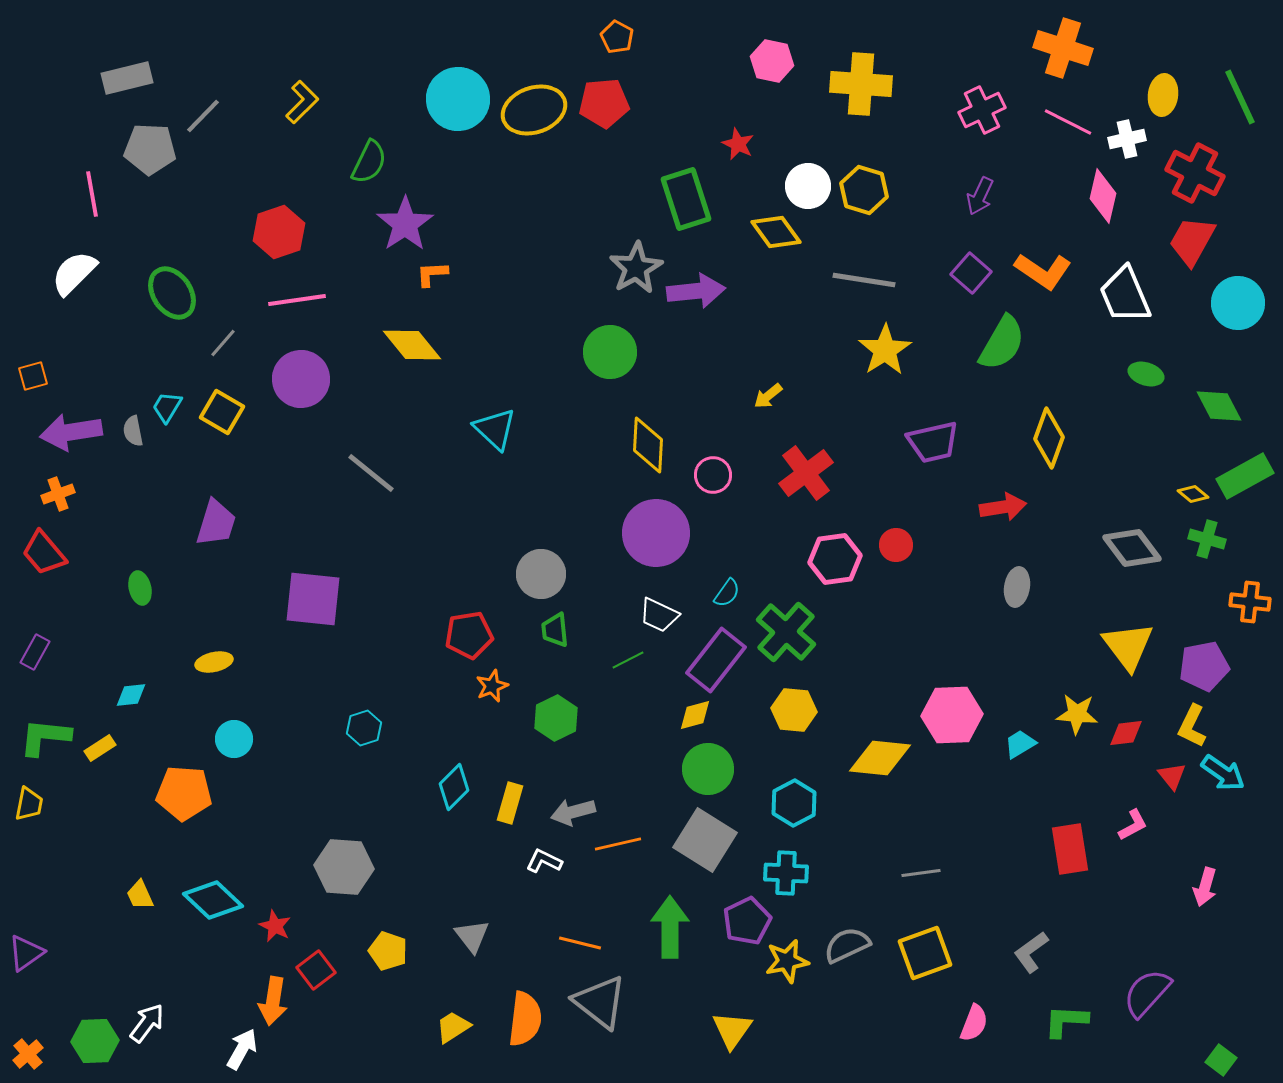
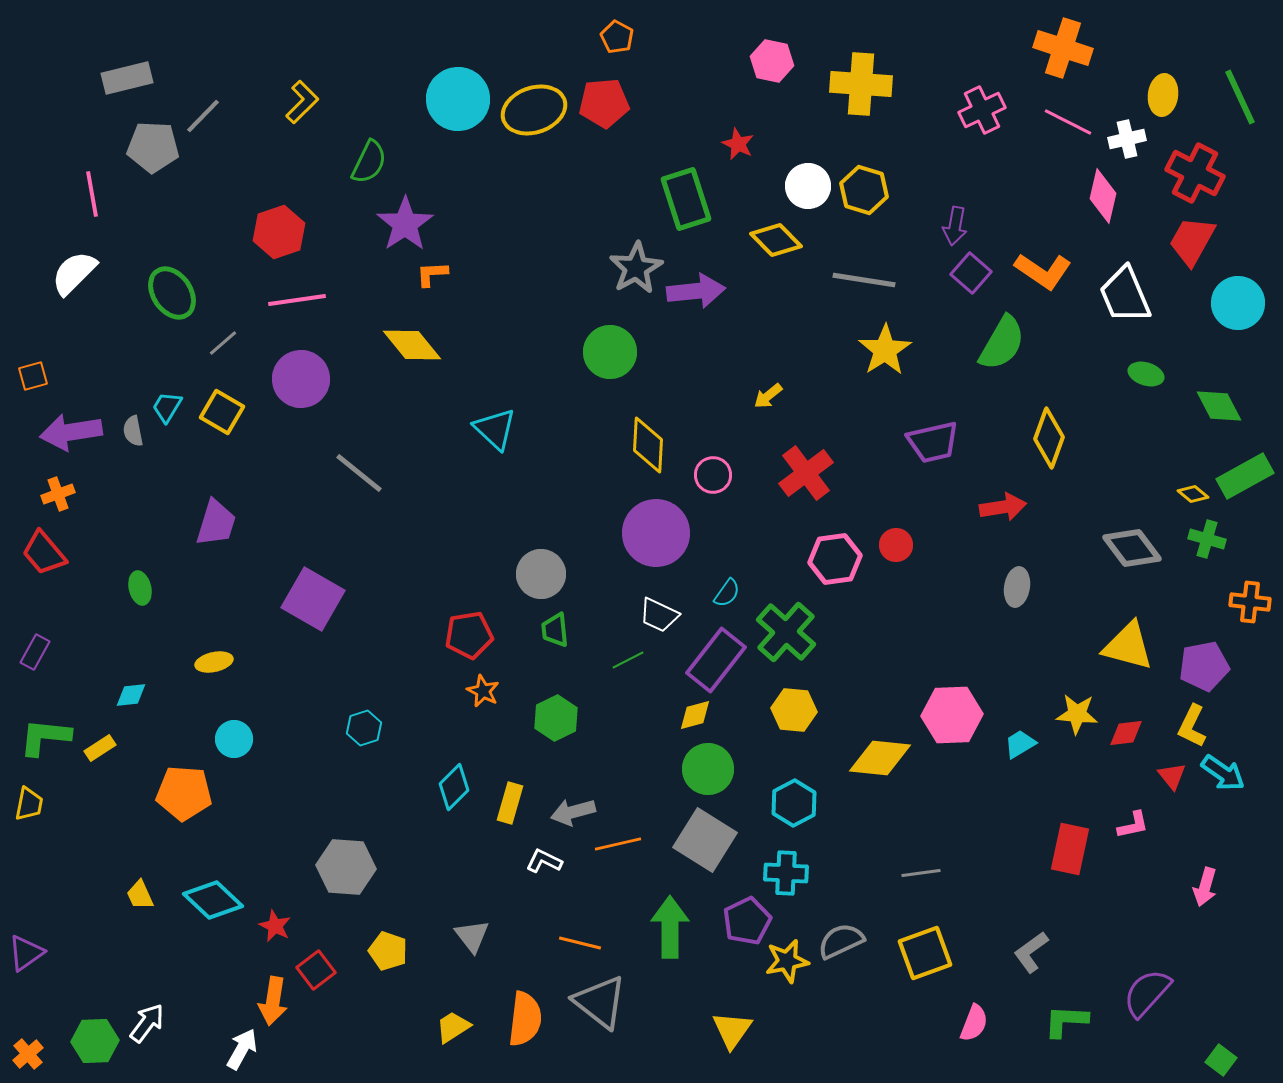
gray pentagon at (150, 149): moved 3 px right, 2 px up
purple arrow at (980, 196): moved 25 px left, 30 px down; rotated 15 degrees counterclockwise
yellow diamond at (776, 232): moved 8 px down; rotated 9 degrees counterclockwise
gray line at (223, 343): rotated 8 degrees clockwise
gray line at (371, 473): moved 12 px left
purple square at (313, 599): rotated 24 degrees clockwise
yellow triangle at (1128, 646): rotated 38 degrees counterclockwise
orange star at (492, 686): moved 9 px left, 5 px down; rotated 24 degrees counterclockwise
pink L-shape at (1133, 825): rotated 16 degrees clockwise
red rectangle at (1070, 849): rotated 21 degrees clockwise
gray hexagon at (344, 867): moved 2 px right
gray semicircle at (847, 945): moved 6 px left, 4 px up
